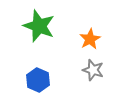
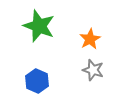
blue hexagon: moved 1 px left, 1 px down
